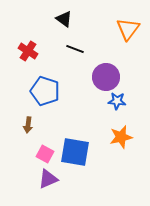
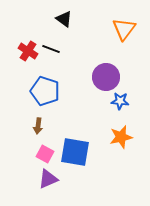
orange triangle: moved 4 px left
black line: moved 24 px left
blue star: moved 3 px right
brown arrow: moved 10 px right, 1 px down
